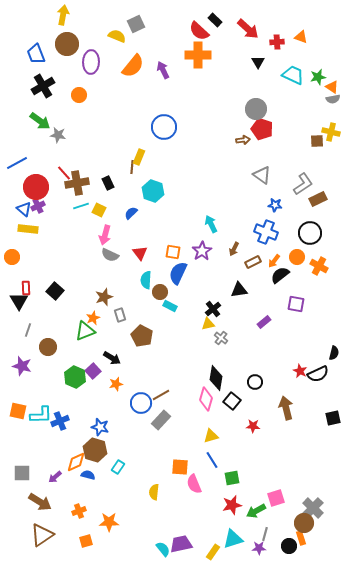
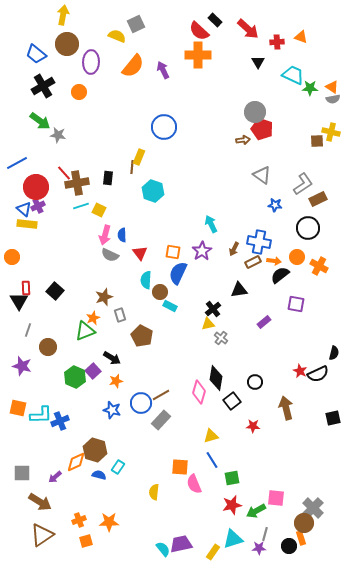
blue trapezoid at (36, 54): rotated 30 degrees counterclockwise
green star at (318, 77): moved 8 px left, 11 px down; rotated 14 degrees clockwise
orange circle at (79, 95): moved 3 px up
gray circle at (256, 109): moved 1 px left, 3 px down
black rectangle at (108, 183): moved 5 px up; rotated 32 degrees clockwise
blue semicircle at (131, 213): moved 9 px left, 22 px down; rotated 48 degrees counterclockwise
yellow rectangle at (28, 229): moved 1 px left, 5 px up
blue cross at (266, 232): moved 7 px left, 10 px down; rotated 10 degrees counterclockwise
black circle at (310, 233): moved 2 px left, 5 px up
orange arrow at (274, 261): rotated 120 degrees counterclockwise
orange star at (116, 384): moved 3 px up
pink diamond at (206, 399): moved 7 px left, 7 px up
black square at (232, 401): rotated 12 degrees clockwise
orange square at (18, 411): moved 3 px up
blue star at (100, 427): moved 12 px right, 17 px up
blue semicircle at (88, 475): moved 11 px right
pink square at (276, 498): rotated 24 degrees clockwise
orange cross at (79, 511): moved 9 px down
